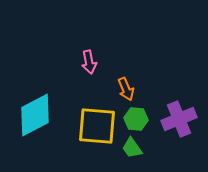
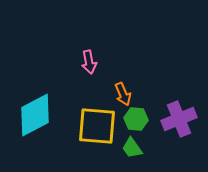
orange arrow: moved 3 px left, 5 px down
